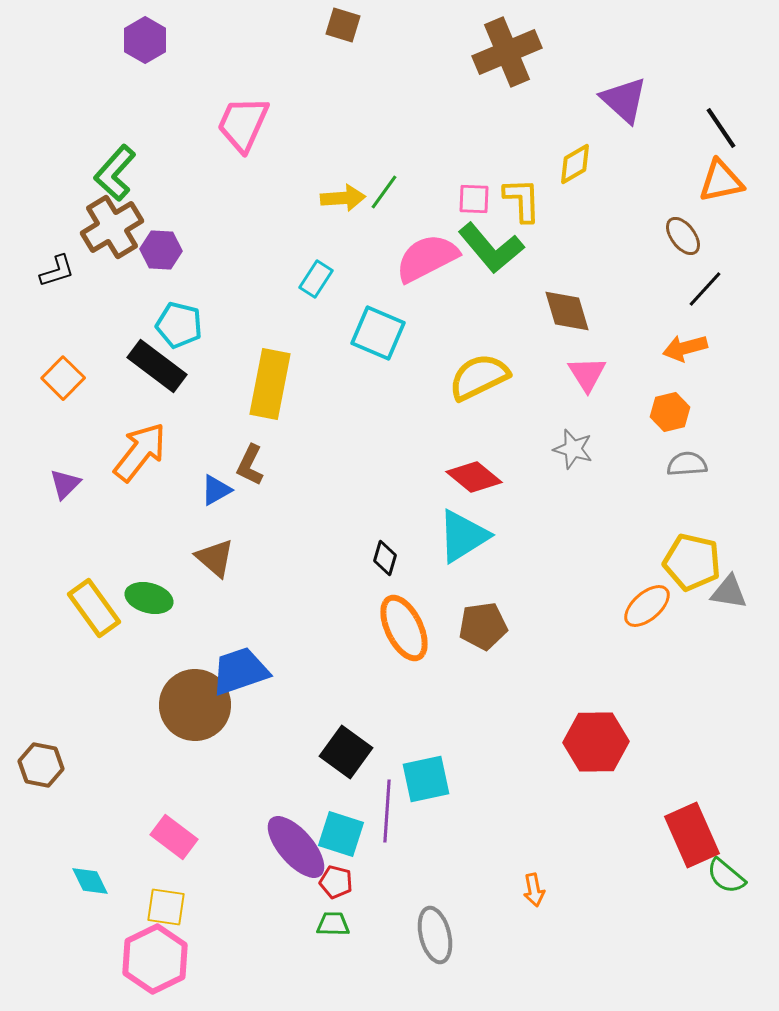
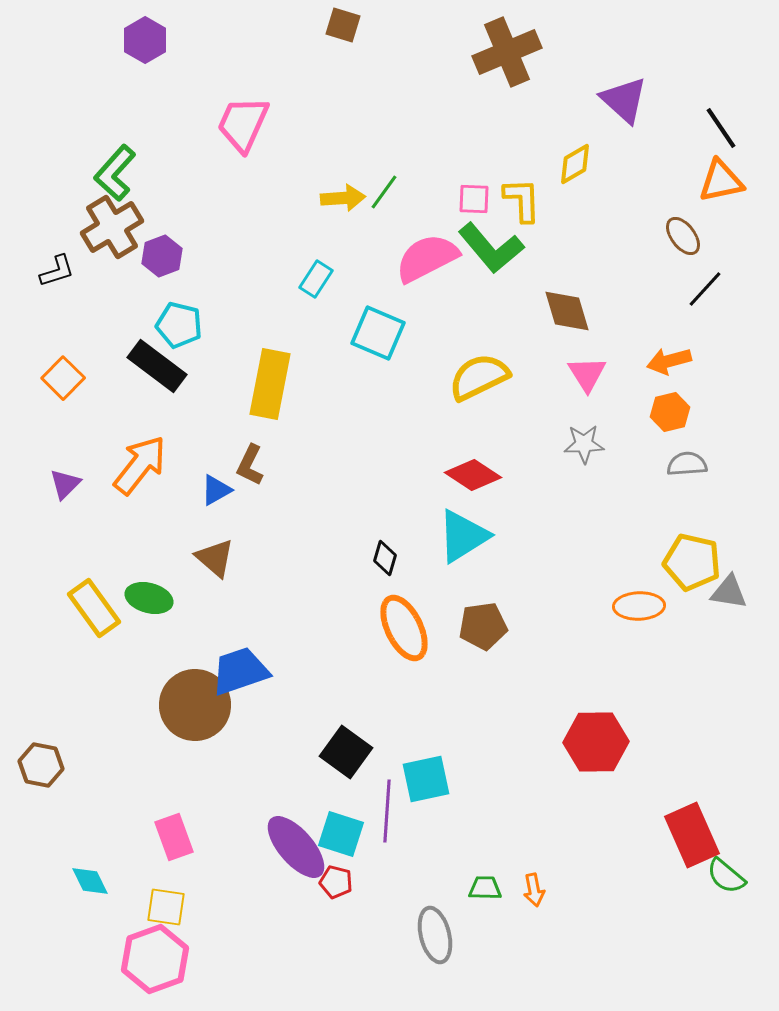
purple hexagon at (161, 250): moved 1 px right, 6 px down; rotated 24 degrees counterclockwise
orange arrow at (685, 348): moved 16 px left, 13 px down
gray star at (573, 449): moved 11 px right, 5 px up; rotated 18 degrees counterclockwise
orange arrow at (140, 452): moved 13 px down
red diamond at (474, 477): moved 1 px left, 2 px up; rotated 6 degrees counterclockwise
orange ellipse at (647, 606): moved 8 px left; rotated 39 degrees clockwise
pink rectangle at (174, 837): rotated 33 degrees clockwise
green trapezoid at (333, 924): moved 152 px right, 36 px up
pink hexagon at (155, 959): rotated 6 degrees clockwise
